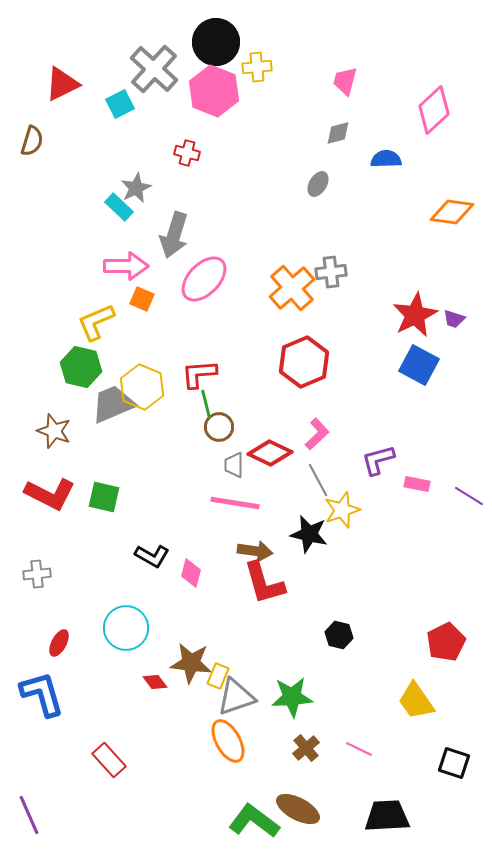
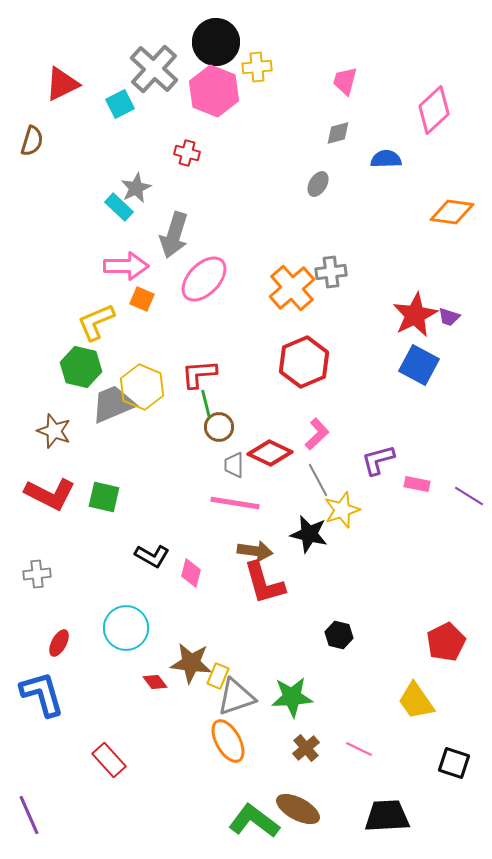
purple trapezoid at (454, 319): moved 5 px left, 2 px up
